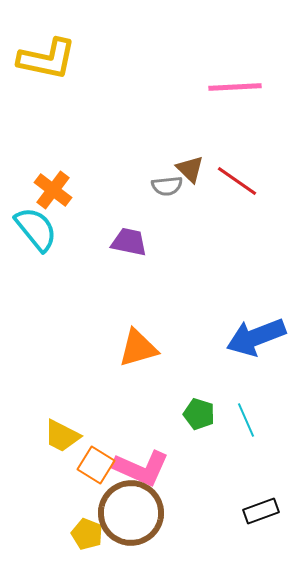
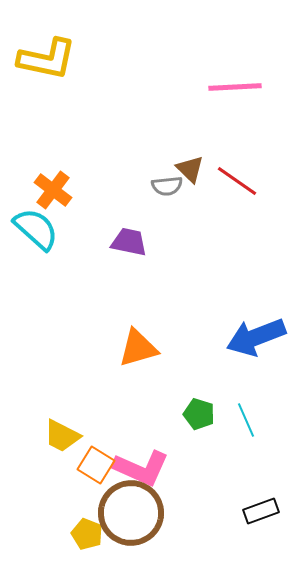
cyan semicircle: rotated 9 degrees counterclockwise
